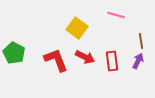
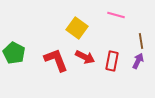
red rectangle: rotated 18 degrees clockwise
